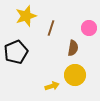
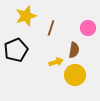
pink circle: moved 1 px left
brown semicircle: moved 1 px right, 2 px down
black pentagon: moved 2 px up
yellow arrow: moved 4 px right, 24 px up
